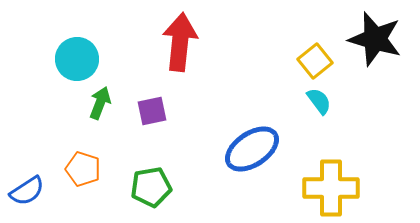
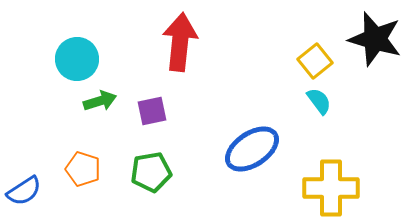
green arrow: moved 2 px up; rotated 52 degrees clockwise
green pentagon: moved 15 px up
blue semicircle: moved 3 px left
